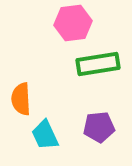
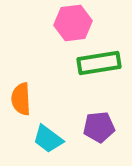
green rectangle: moved 1 px right, 1 px up
cyan trapezoid: moved 3 px right, 4 px down; rotated 28 degrees counterclockwise
